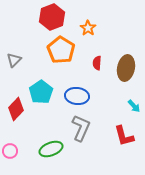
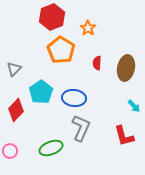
gray triangle: moved 9 px down
blue ellipse: moved 3 px left, 2 px down
red diamond: moved 1 px down
green ellipse: moved 1 px up
